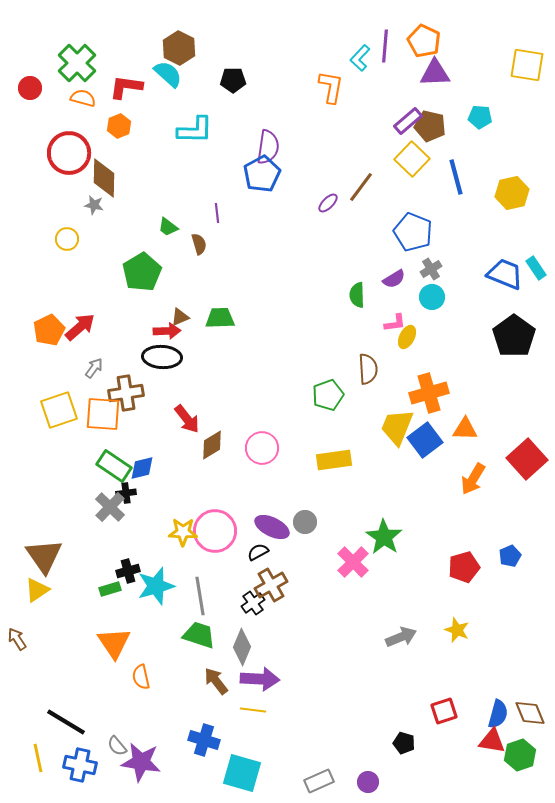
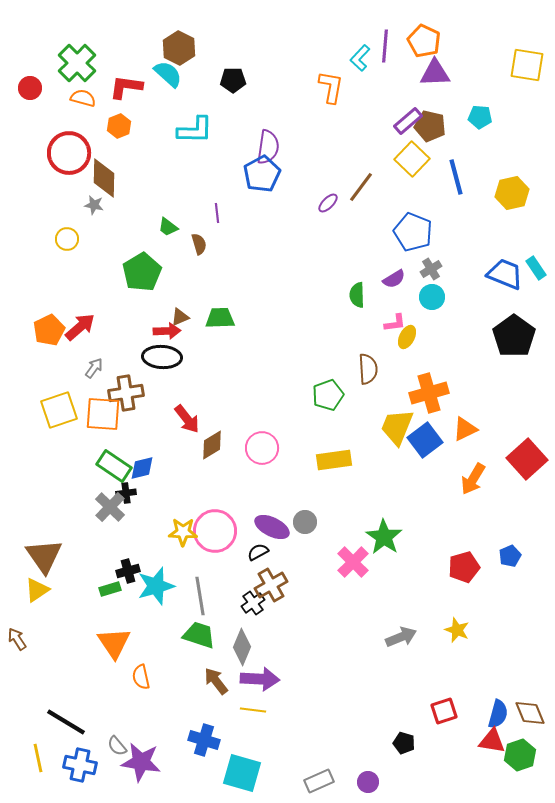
orange triangle at (465, 429): rotated 28 degrees counterclockwise
